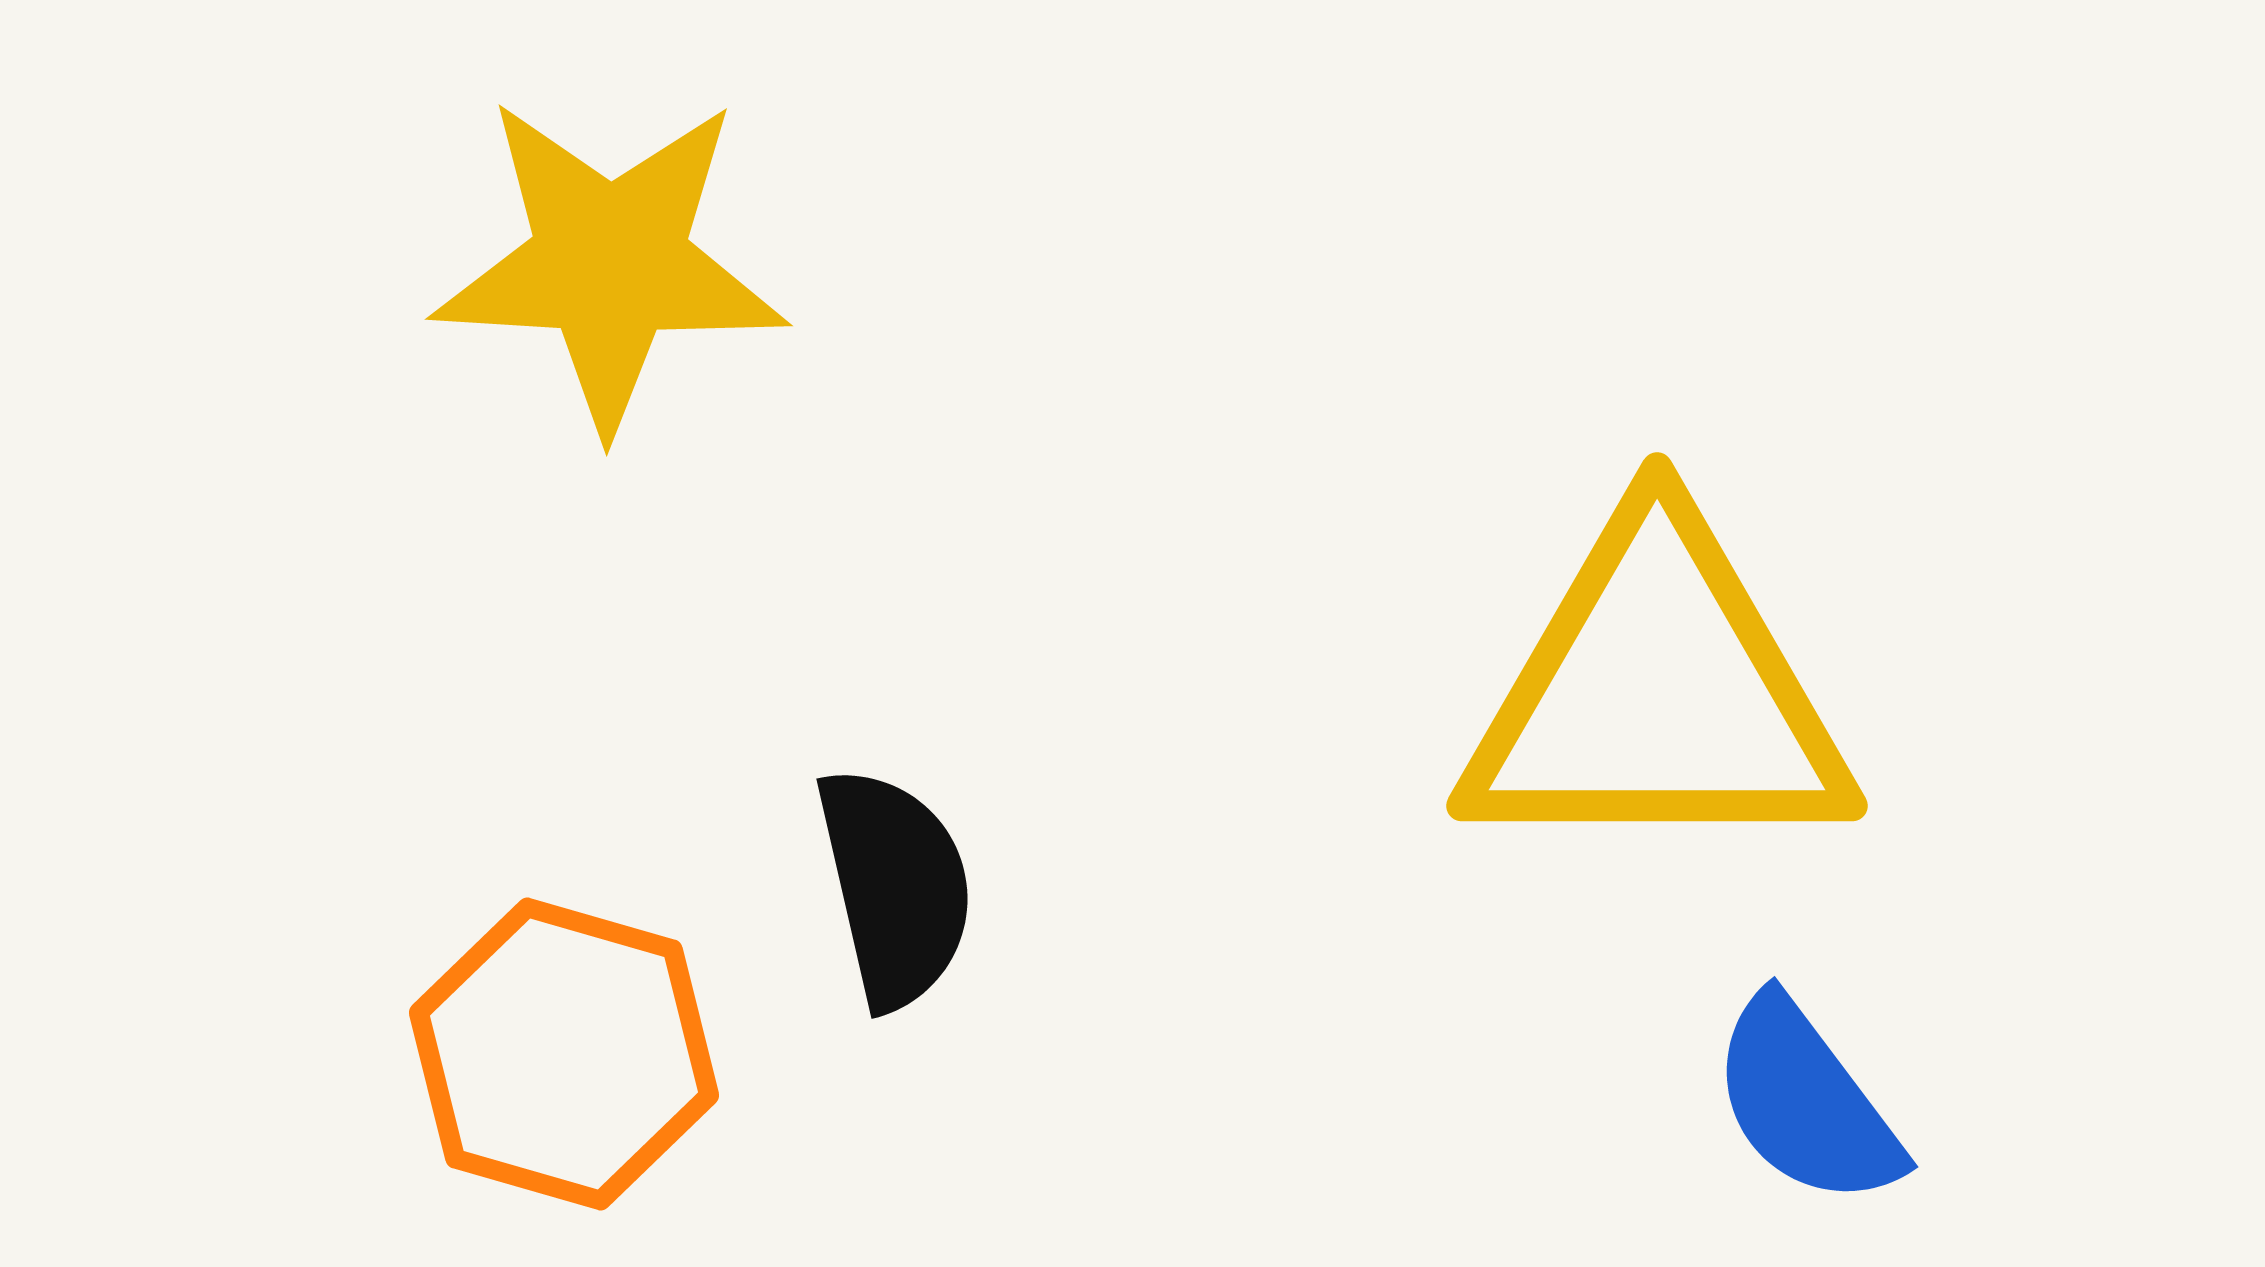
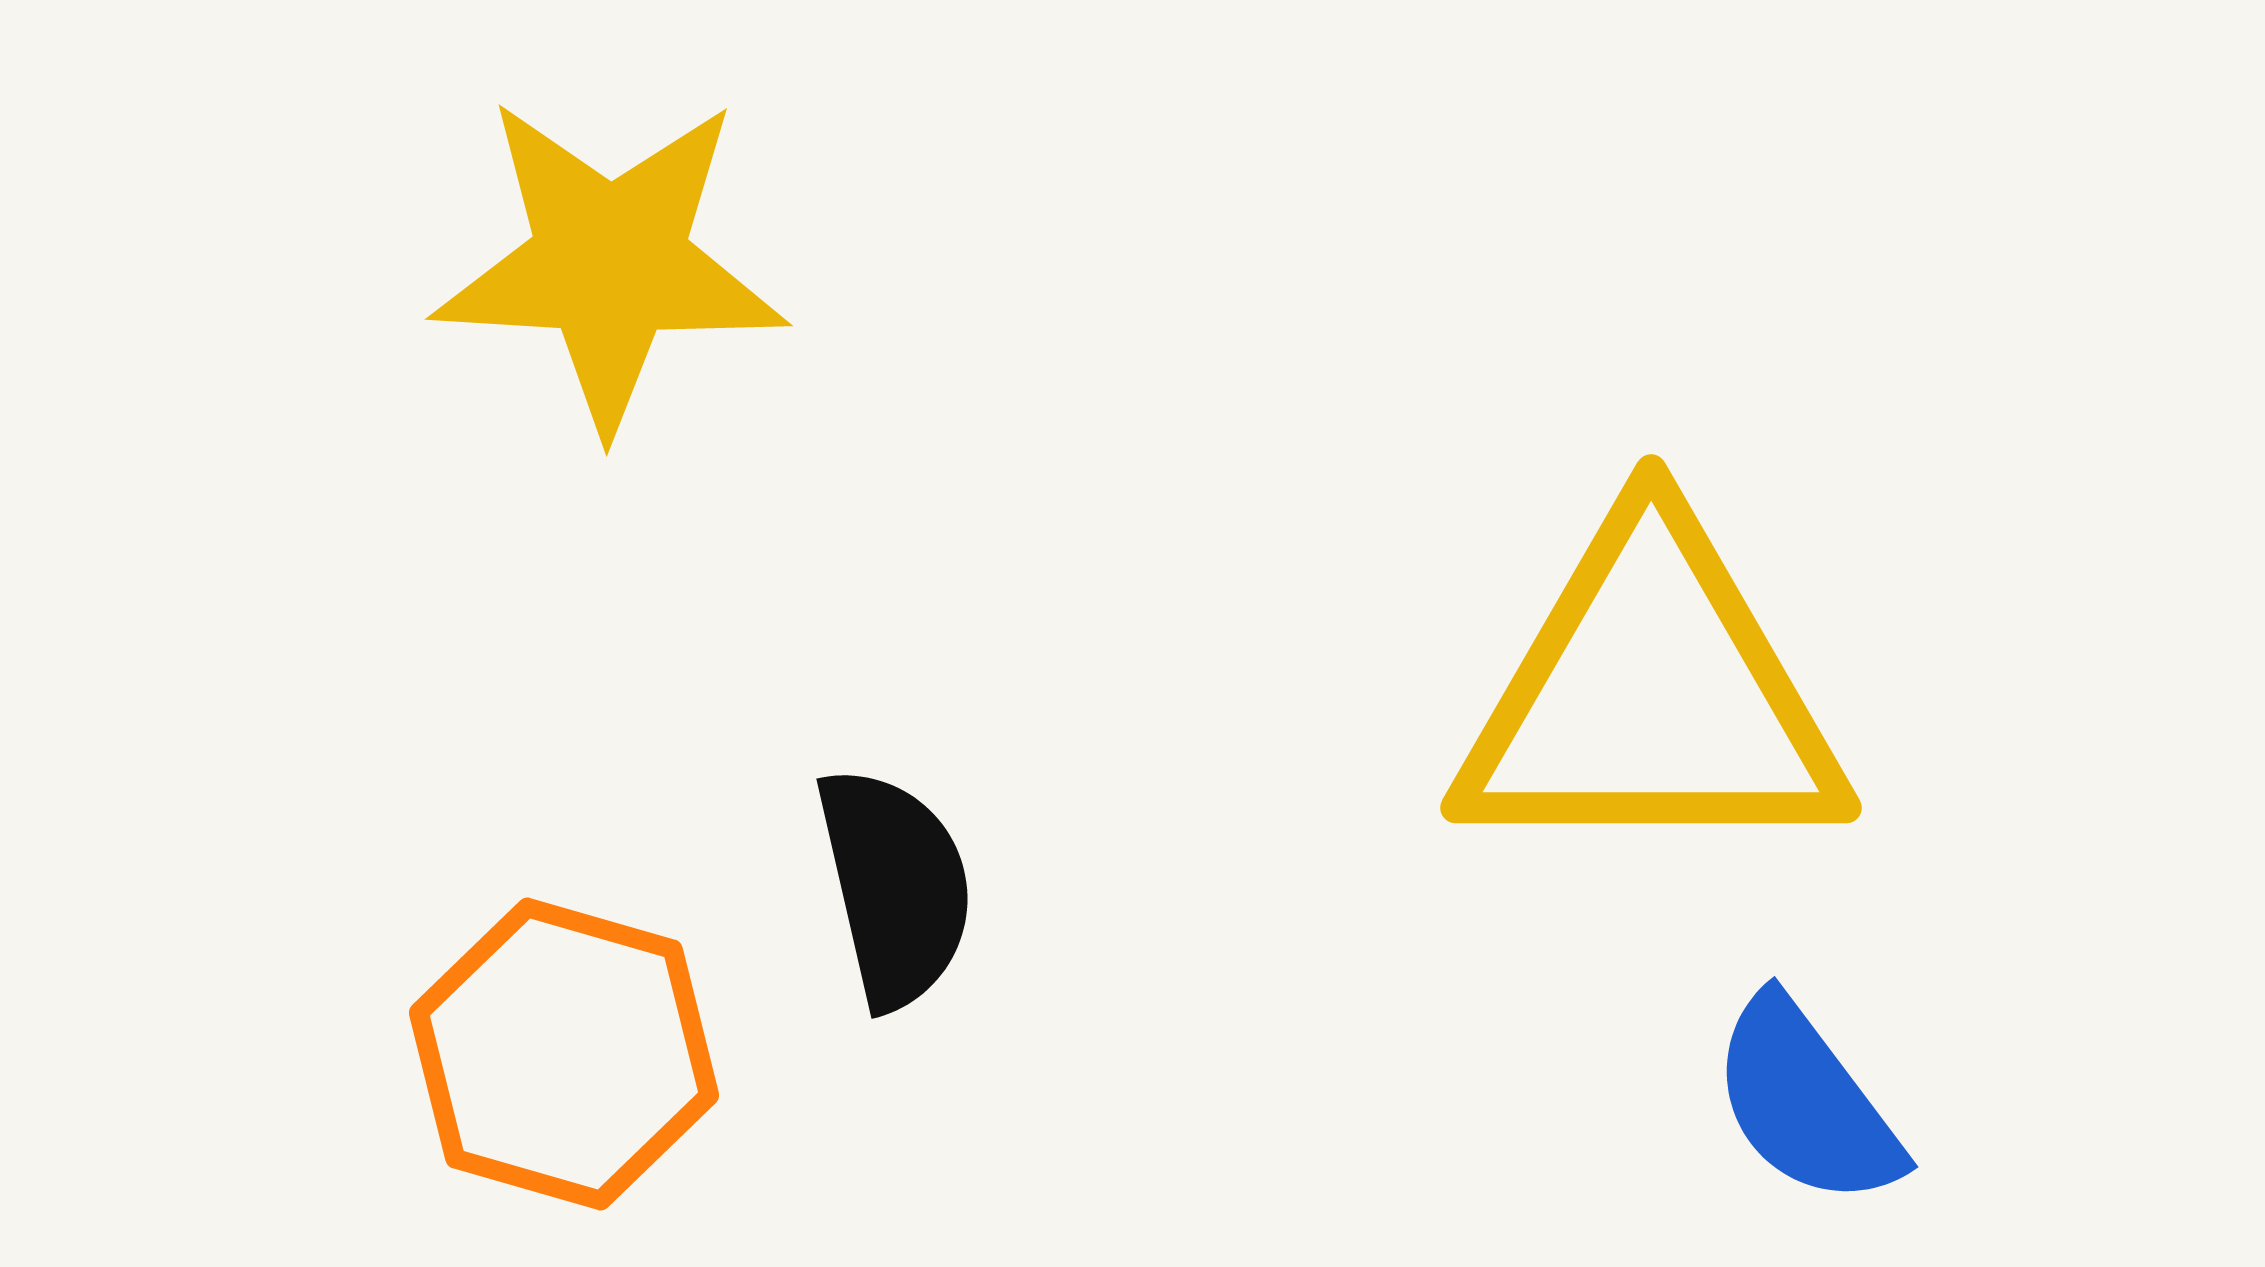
yellow triangle: moved 6 px left, 2 px down
